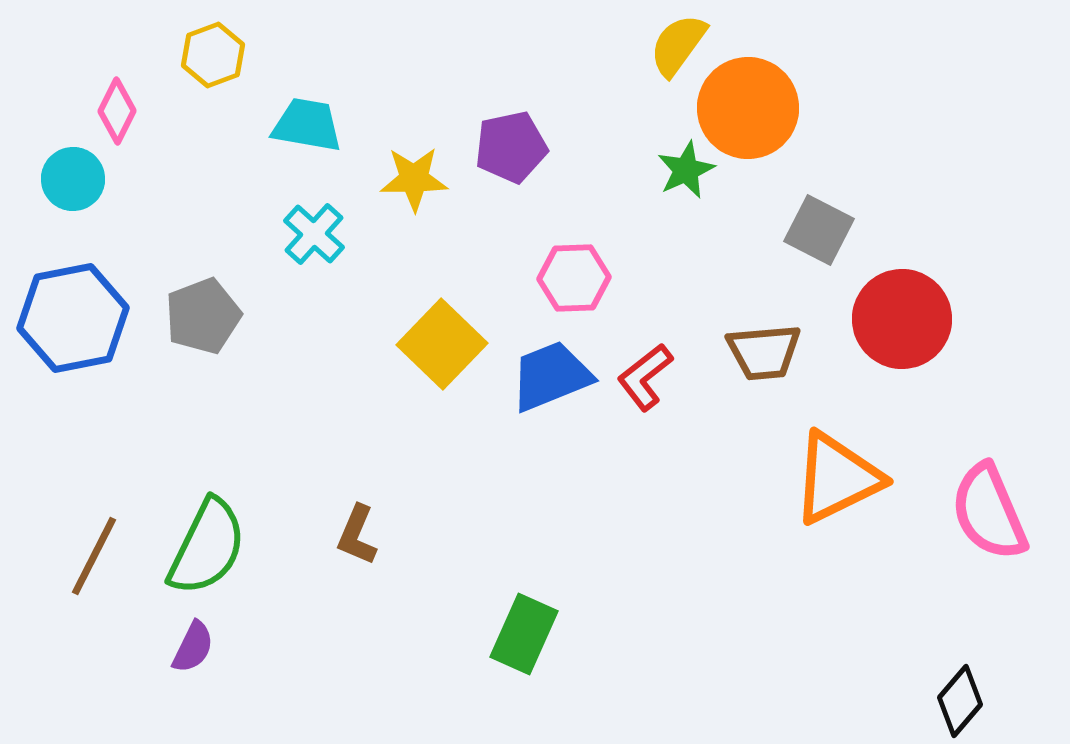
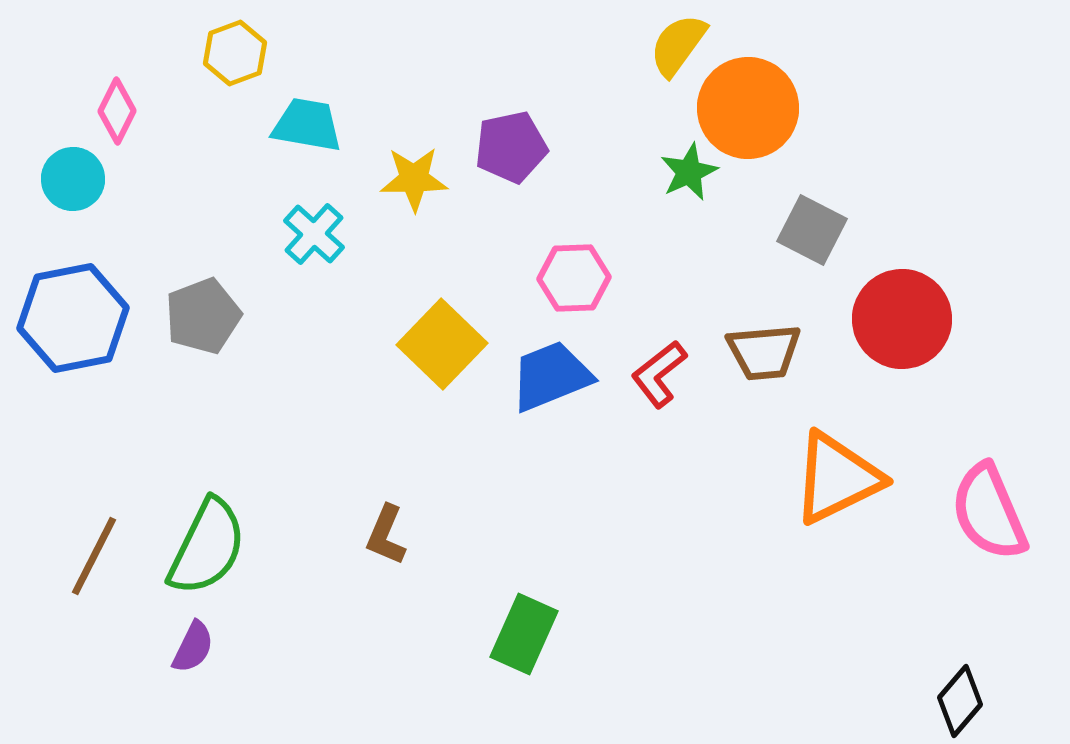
yellow hexagon: moved 22 px right, 2 px up
green star: moved 3 px right, 2 px down
gray square: moved 7 px left
red L-shape: moved 14 px right, 3 px up
brown L-shape: moved 29 px right
